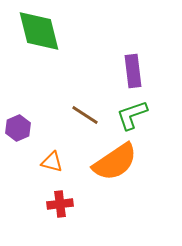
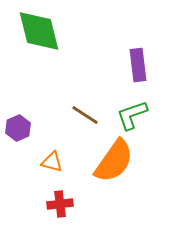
purple rectangle: moved 5 px right, 6 px up
orange semicircle: moved 1 px left, 1 px up; rotated 21 degrees counterclockwise
